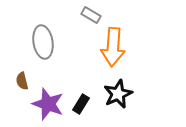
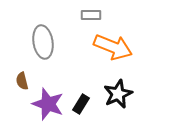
gray rectangle: rotated 30 degrees counterclockwise
orange arrow: rotated 72 degrees counterclockwise
